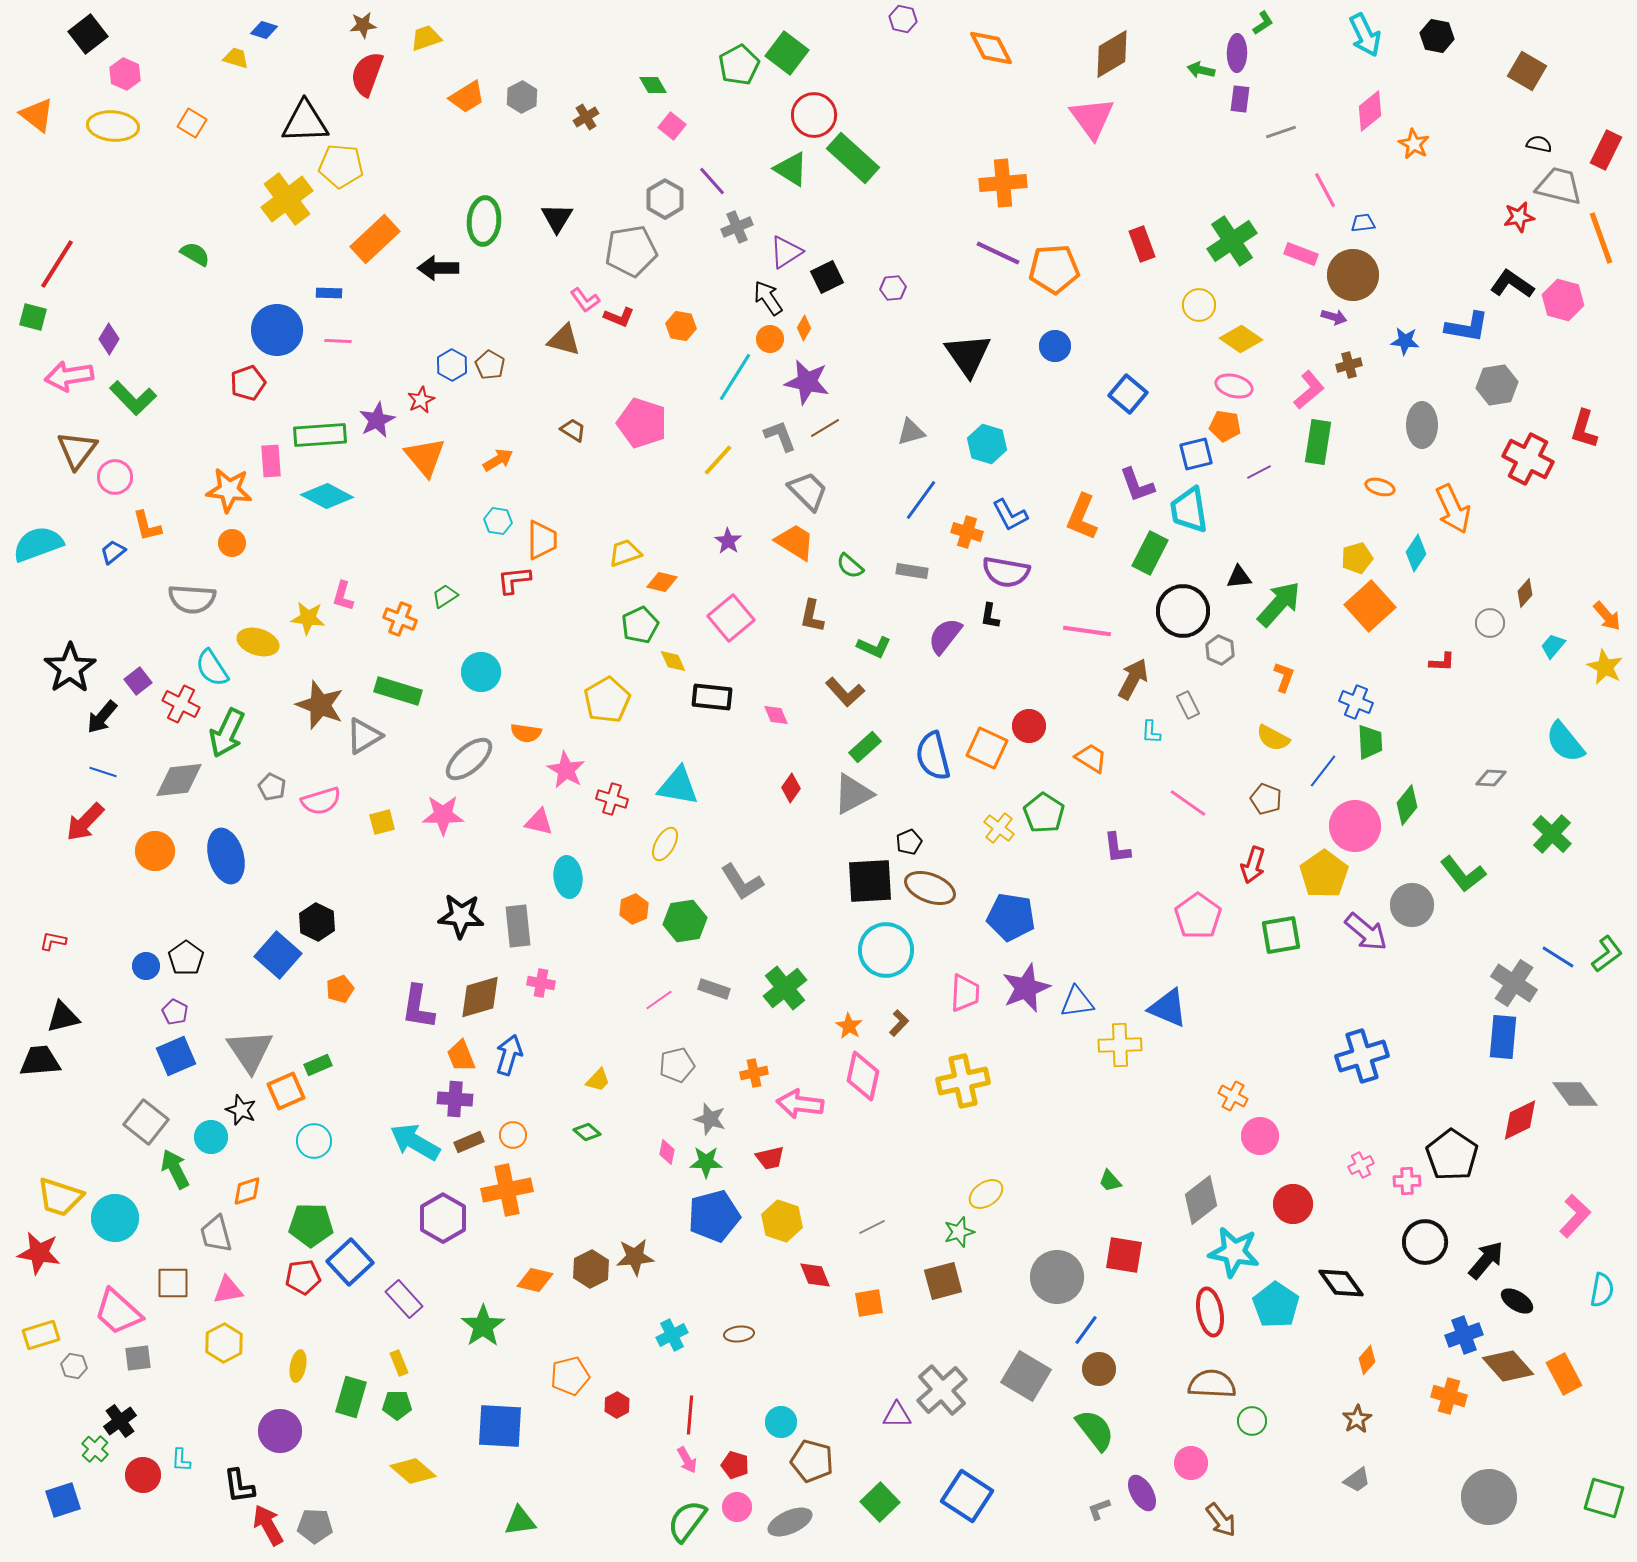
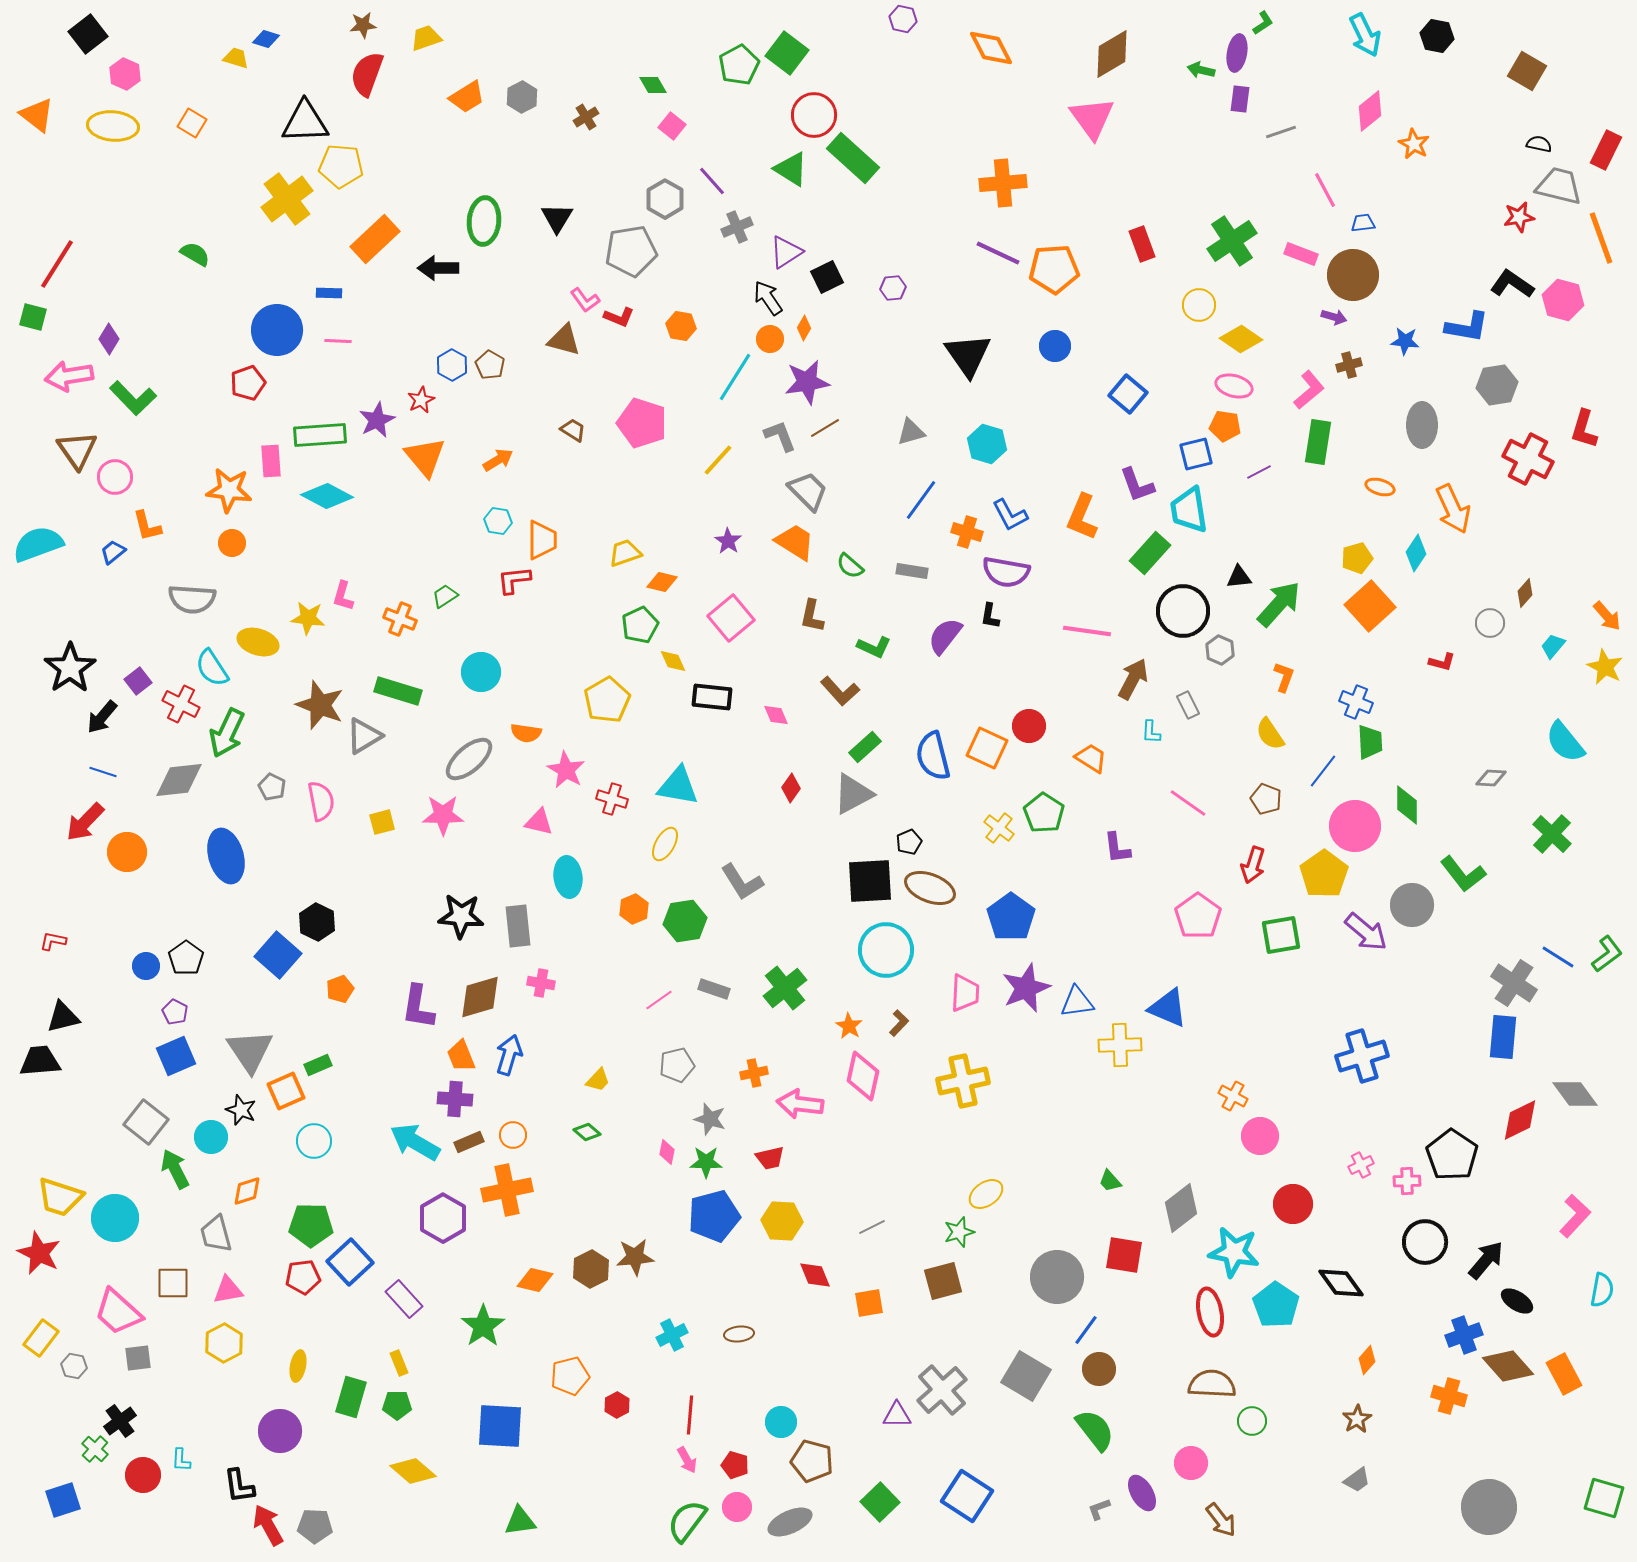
blue diamond at (264, 30): moved 2 px right, 9 px down
purple ellipse at (1237, 53): rotated 9 degrees clockwise
purple star at (807, 382): rotated 21 degrees counterclockwise
brown triangle at (77, 450): rotated 12 degrees counterclockwise
green rectangle at (1150, 553): rotated 15 degrees clockwise
red L-shape at (1442, 662): rotated 12 degrees clockwise
brown L-shape at (845, 692): moved 5 px left, 1 px up
yellow semicircle at (1273, 738): moved 3 px left, 4 px up; rotated 28 degrees clockwise
pink semicircle at (321, 801): rotated 84 degrees counterclockwise
green diamond at (1407, 805): rotated 39 degrees counterclockwise
orange circle at (155, 851): moved 28 px left, 1 px down
blue pentagon at (1011, 917): rotated 27 degrees clockwise
gray diamond at (1201, 1200): moved 20 px left, 8 px down
yellow hexagon at (782, 1221): rotated 15 degrees counterclockwise
red star at (39, 1253): rotated 15 degrees clockwise
yellow rectangle at (41, 1335): moved 3 px down; rotated 36 degrees counterclockwise
gray circle at (1489, 1497): moved 10 px down
